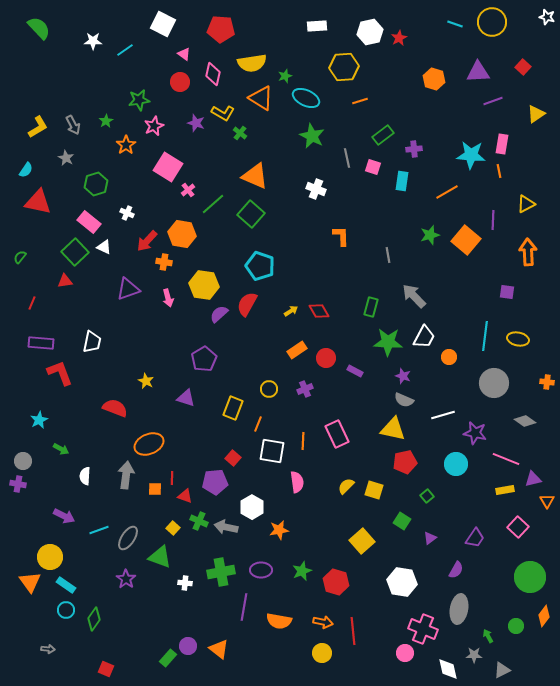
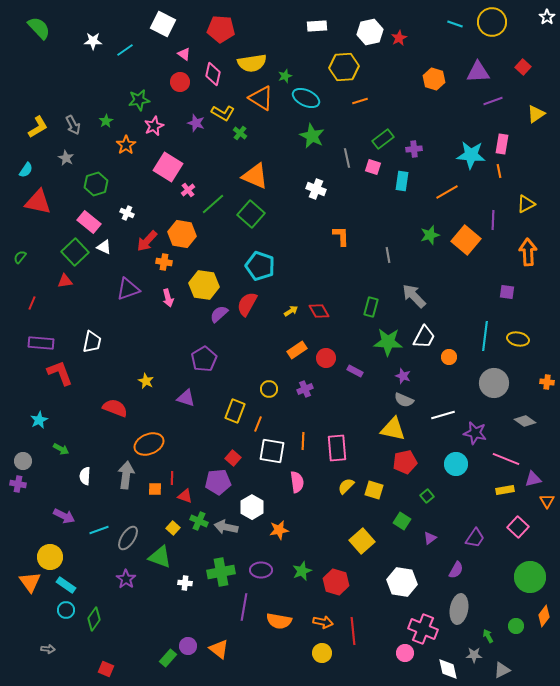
white star at (547, 17): rotated 21 degrees clockwise
green rectangle at (383, 135): moved 4 px down
yellow rectangle at (233, 408): moved 2 px right, 3 px down
pink rectangle at (337, 434): moved 14 px down; rotated 20 degrees clockwise
purple pentagon at (215, 482): moved 3 px right
